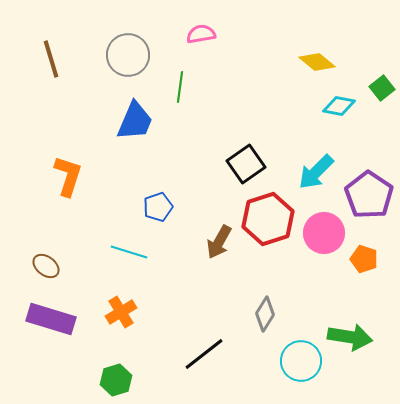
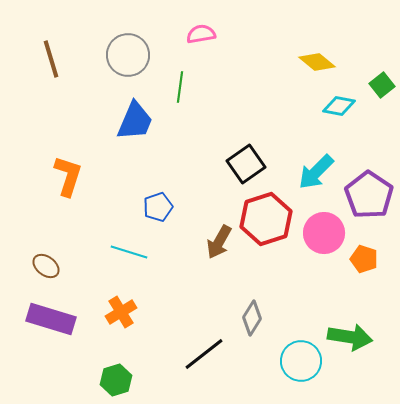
green square: moved 3 px up
red hexagon: moved 2 px left
gray diamond: moved 13 px left, 4 px down
